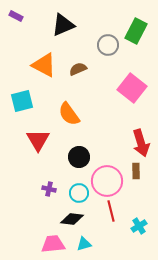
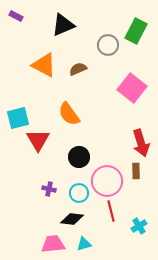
cyan square: moved 4 px left, 17 px down
